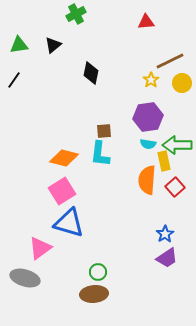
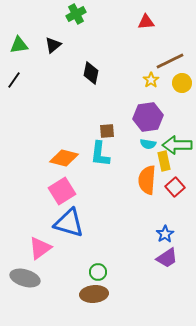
brown square: moved 3 px right
